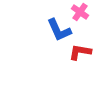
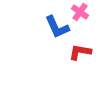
blue L-shape: moved 2 px left, 3 px up
